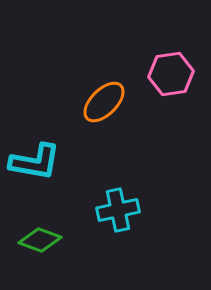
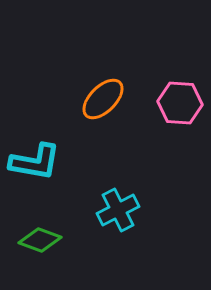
pink hexagon: moved 9 px right, 29 px down; rotated 12 degrees clockwise
orange ellipse: moved 1 px left, 3 px up
cyan cross: rotated 15 degrees counterclockwise
